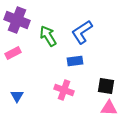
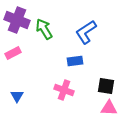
blue L-shape: moved 4 px right
green arrow: moved 4 px left, 7 px up
